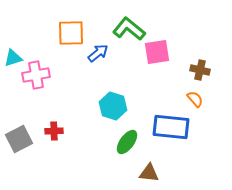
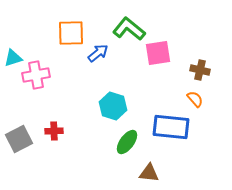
pink square: moved 1 px right, 1 px down
